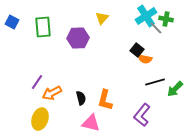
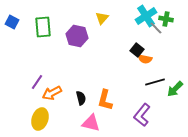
purple hexagon: moved 1 px left, 2 px up; rotated 15 degrees clockwise
